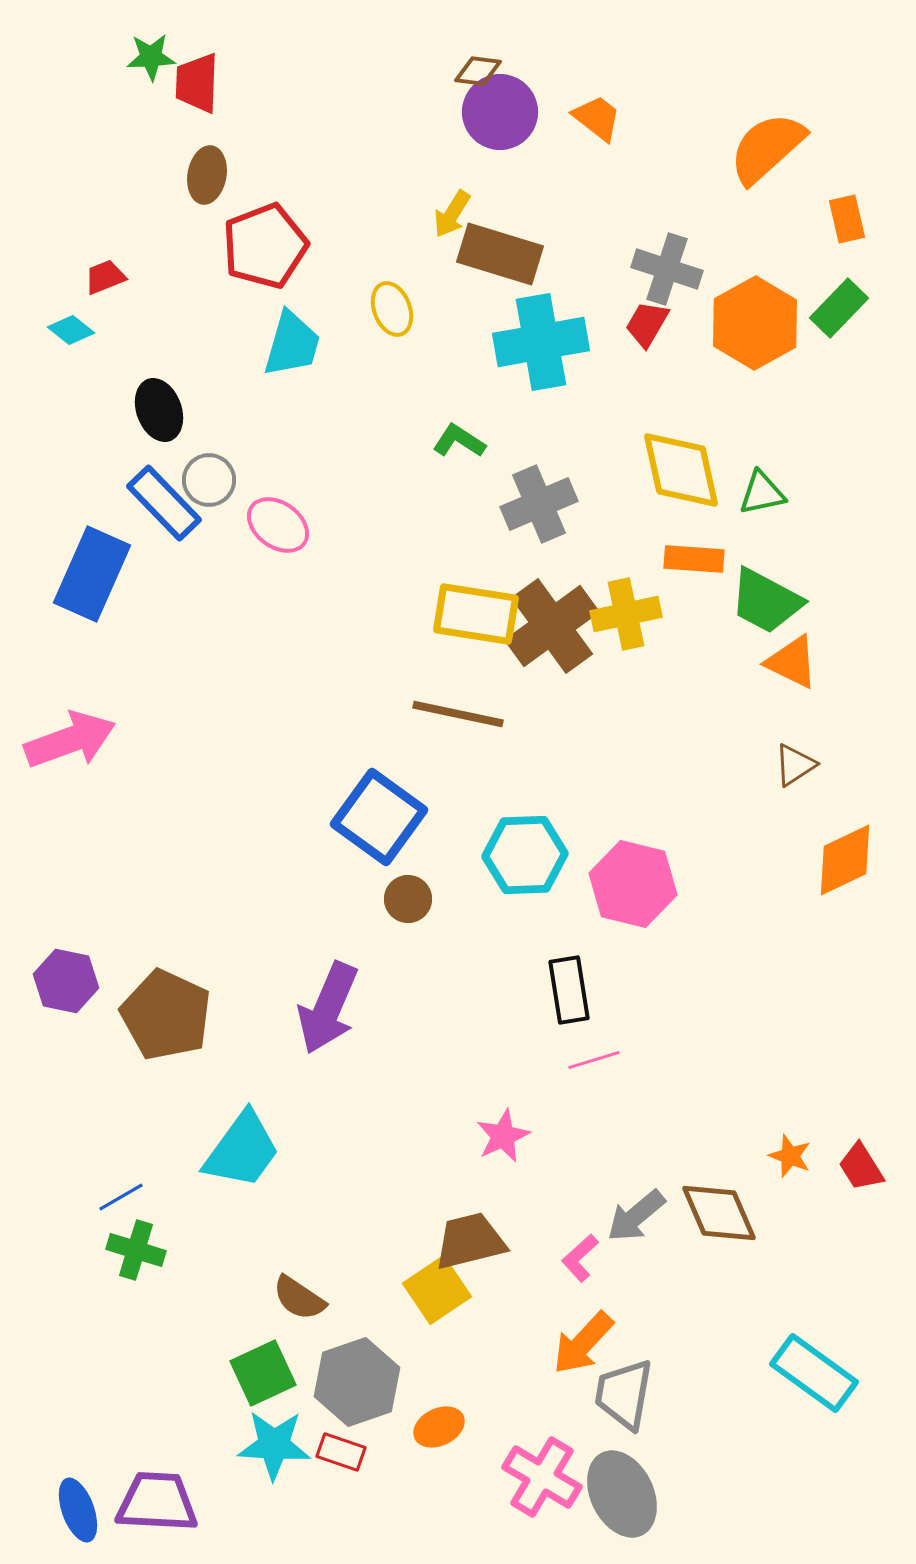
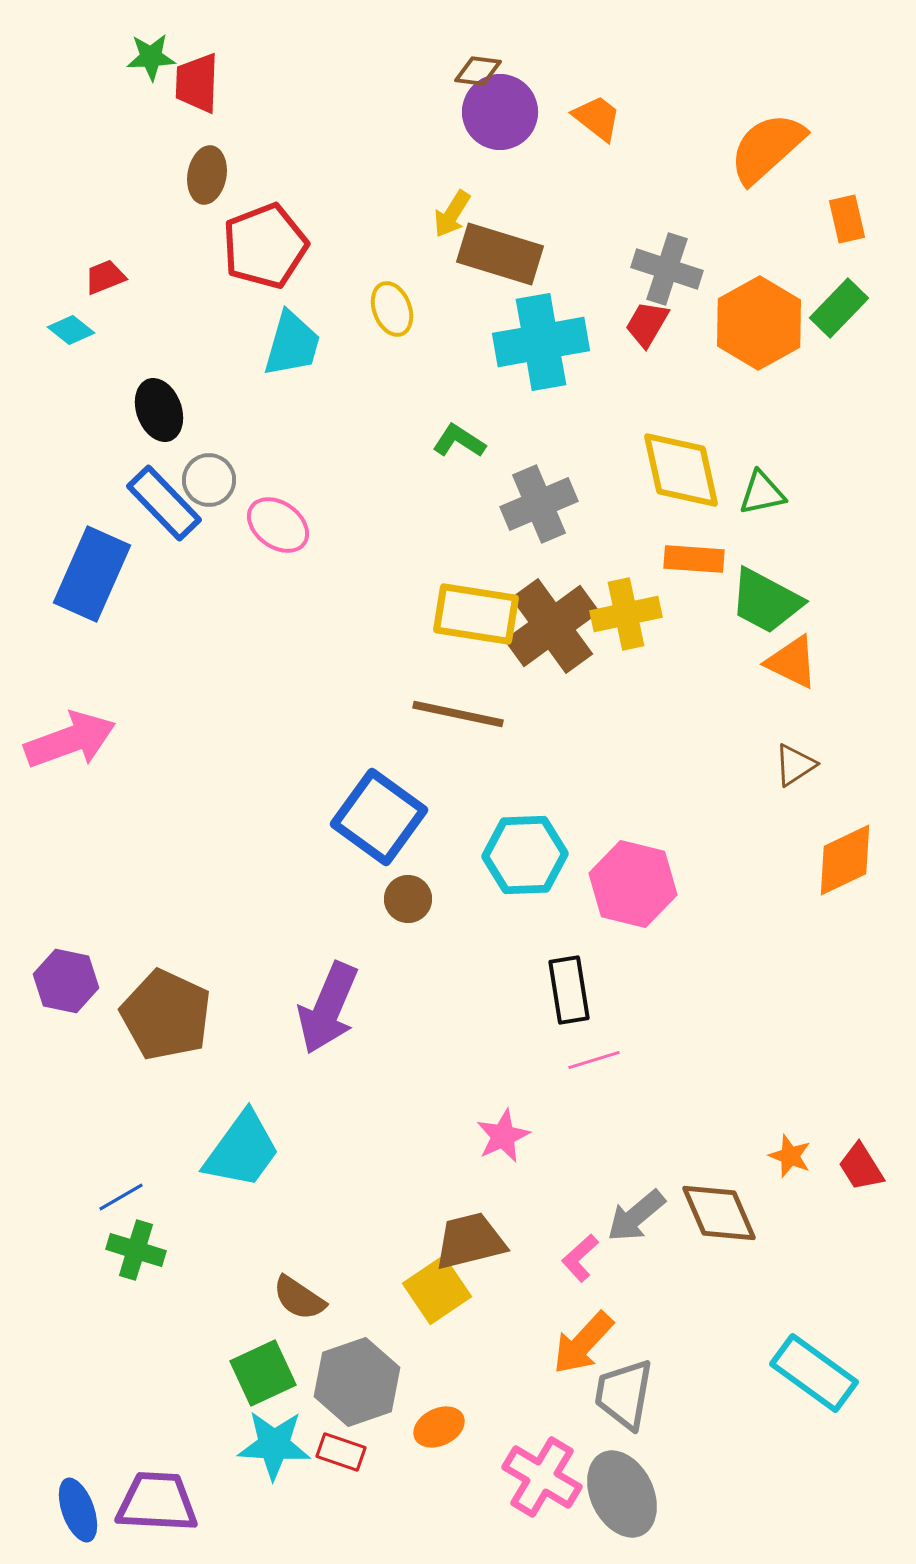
orange hexagon at (755, 323): moved 4 px right
